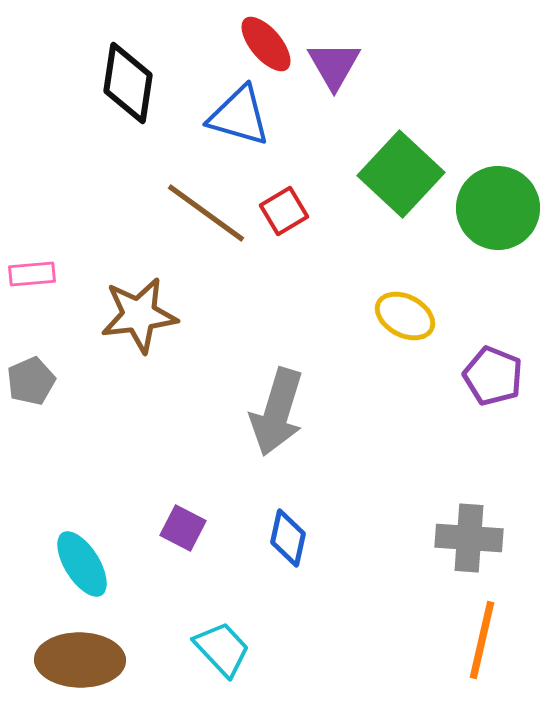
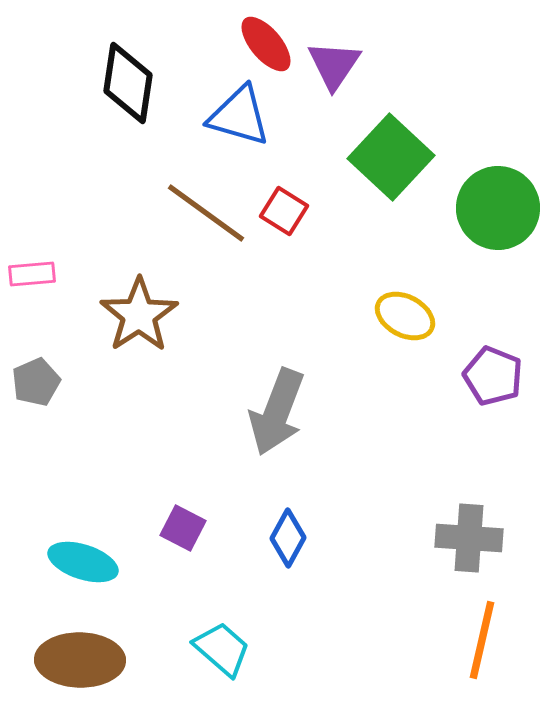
purple triangle: rotated 4 degrees clockwise
green square: moved 10 px left, 17 px up
red square: rotated 27 degrees counterclockwise
brown star: rotated 26 degrees counterclockwise
gray pentagon: moved 5 px right, 1 px down
gray arrow: rotated 4 degrees clockwise
blue diamond: rotated 16 degrees clockwise
cyan ellipse: moved 1 px right, 2 px up; rotated 40 degrees counterclockwise
cyan trapezoid: rotated 6 degrees counterclockwise
